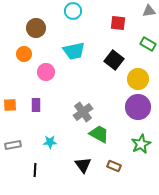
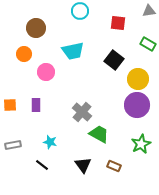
cyan circle: moved 7 px right
cyan trapezoid: moved 1 px left
purple circle: moved 1 px left, 2 px up
gray cross: moved 1 px left; rotated 12 degrees counterclockwise
cyan star: rotated 16 degrees clockwise
black line: moved 7 px right, 5 px up; rotated 56 degrees counterclockwise
